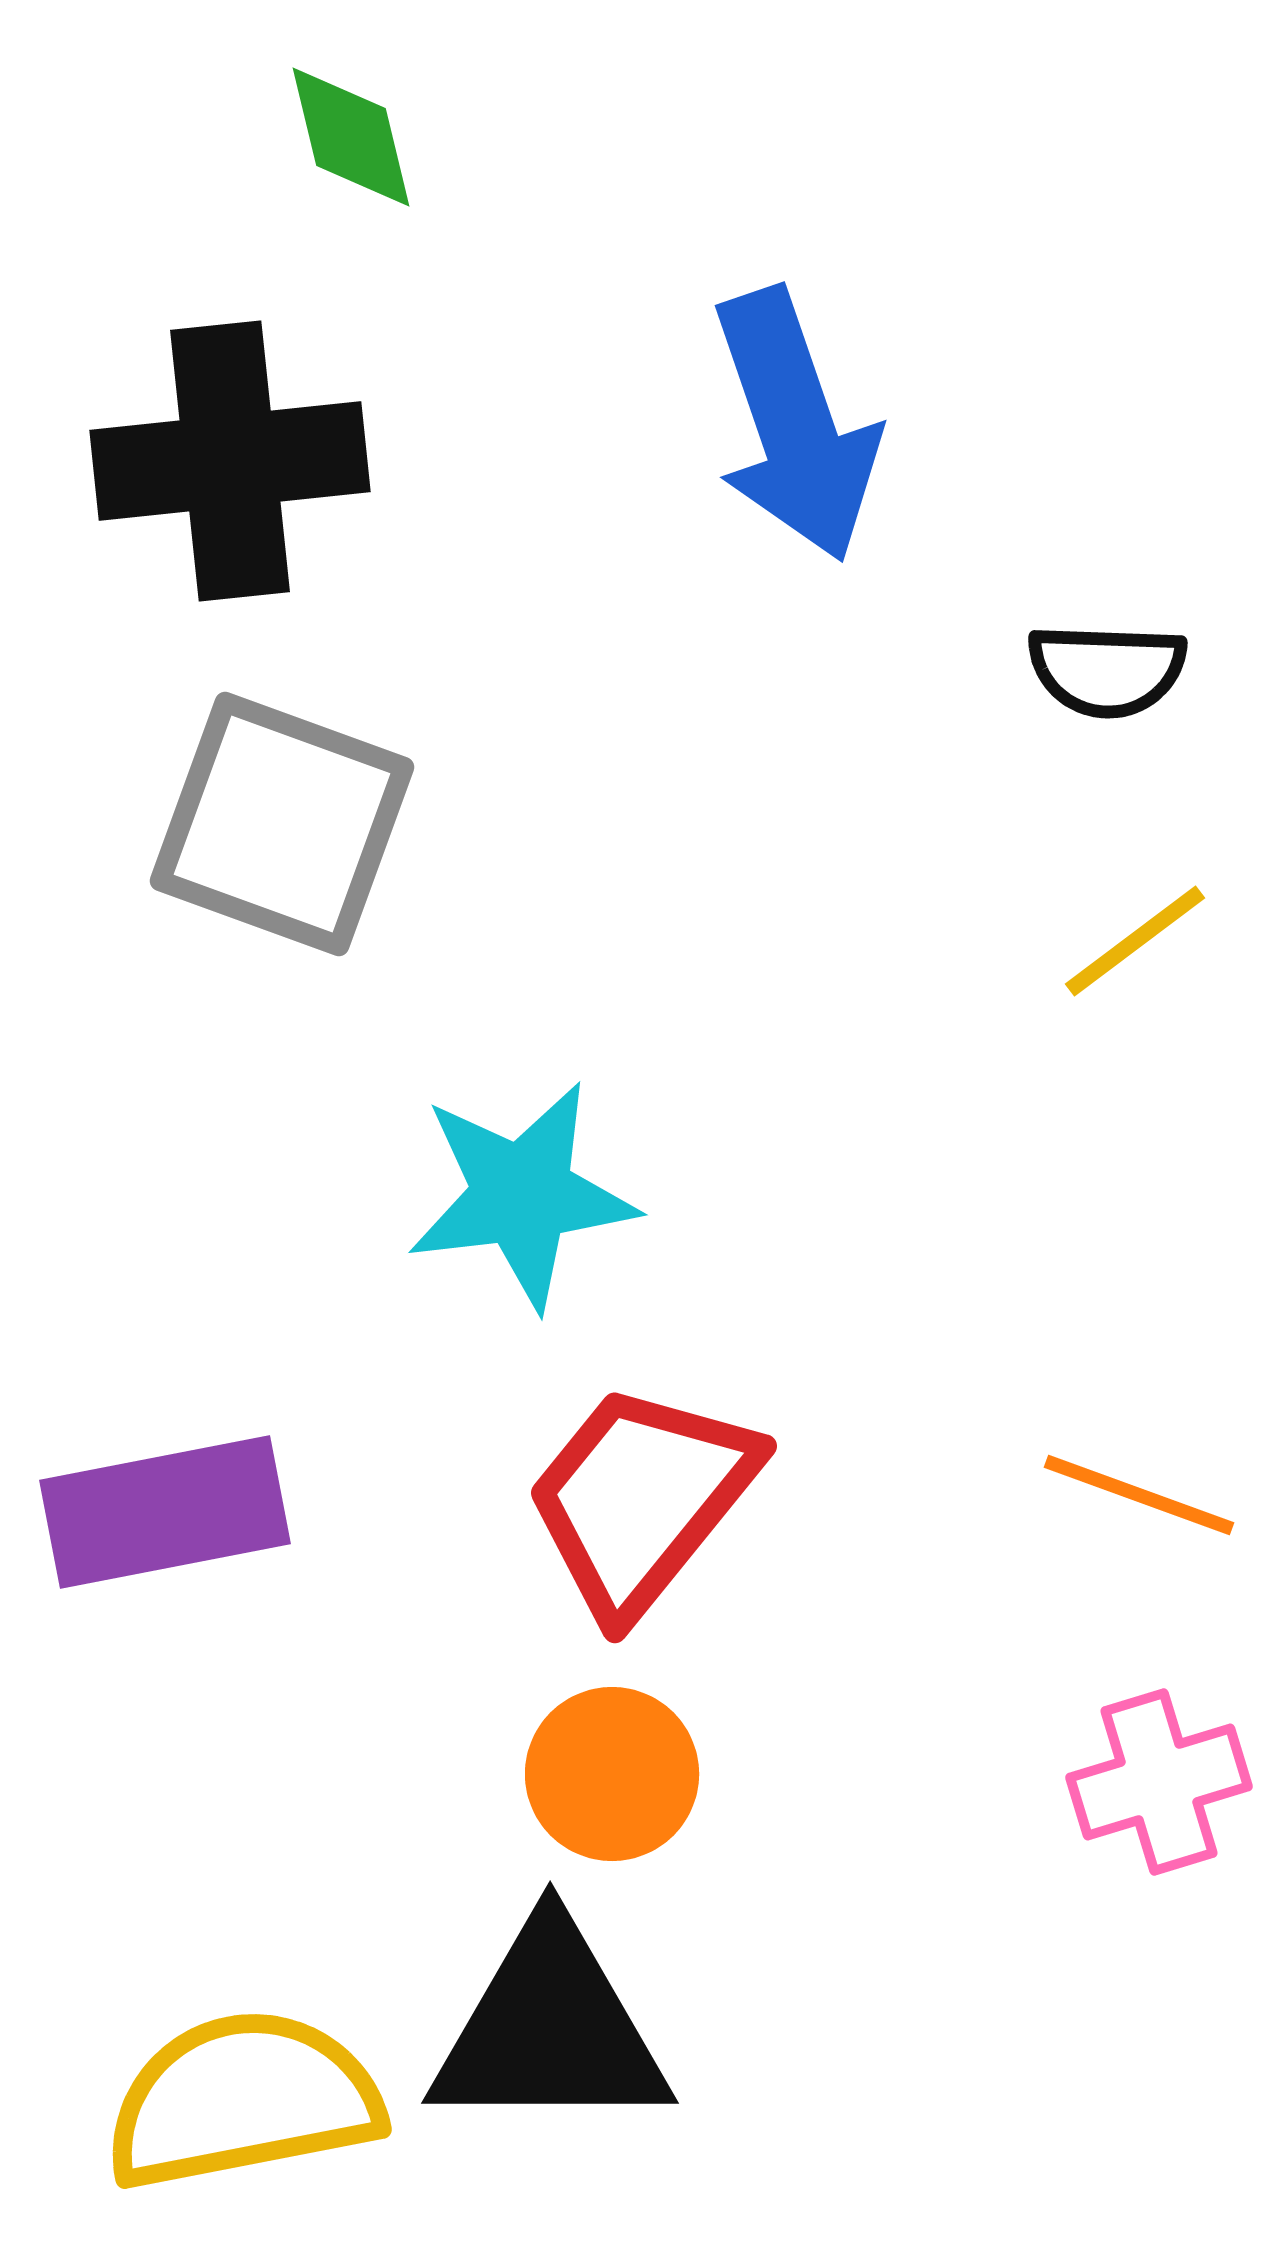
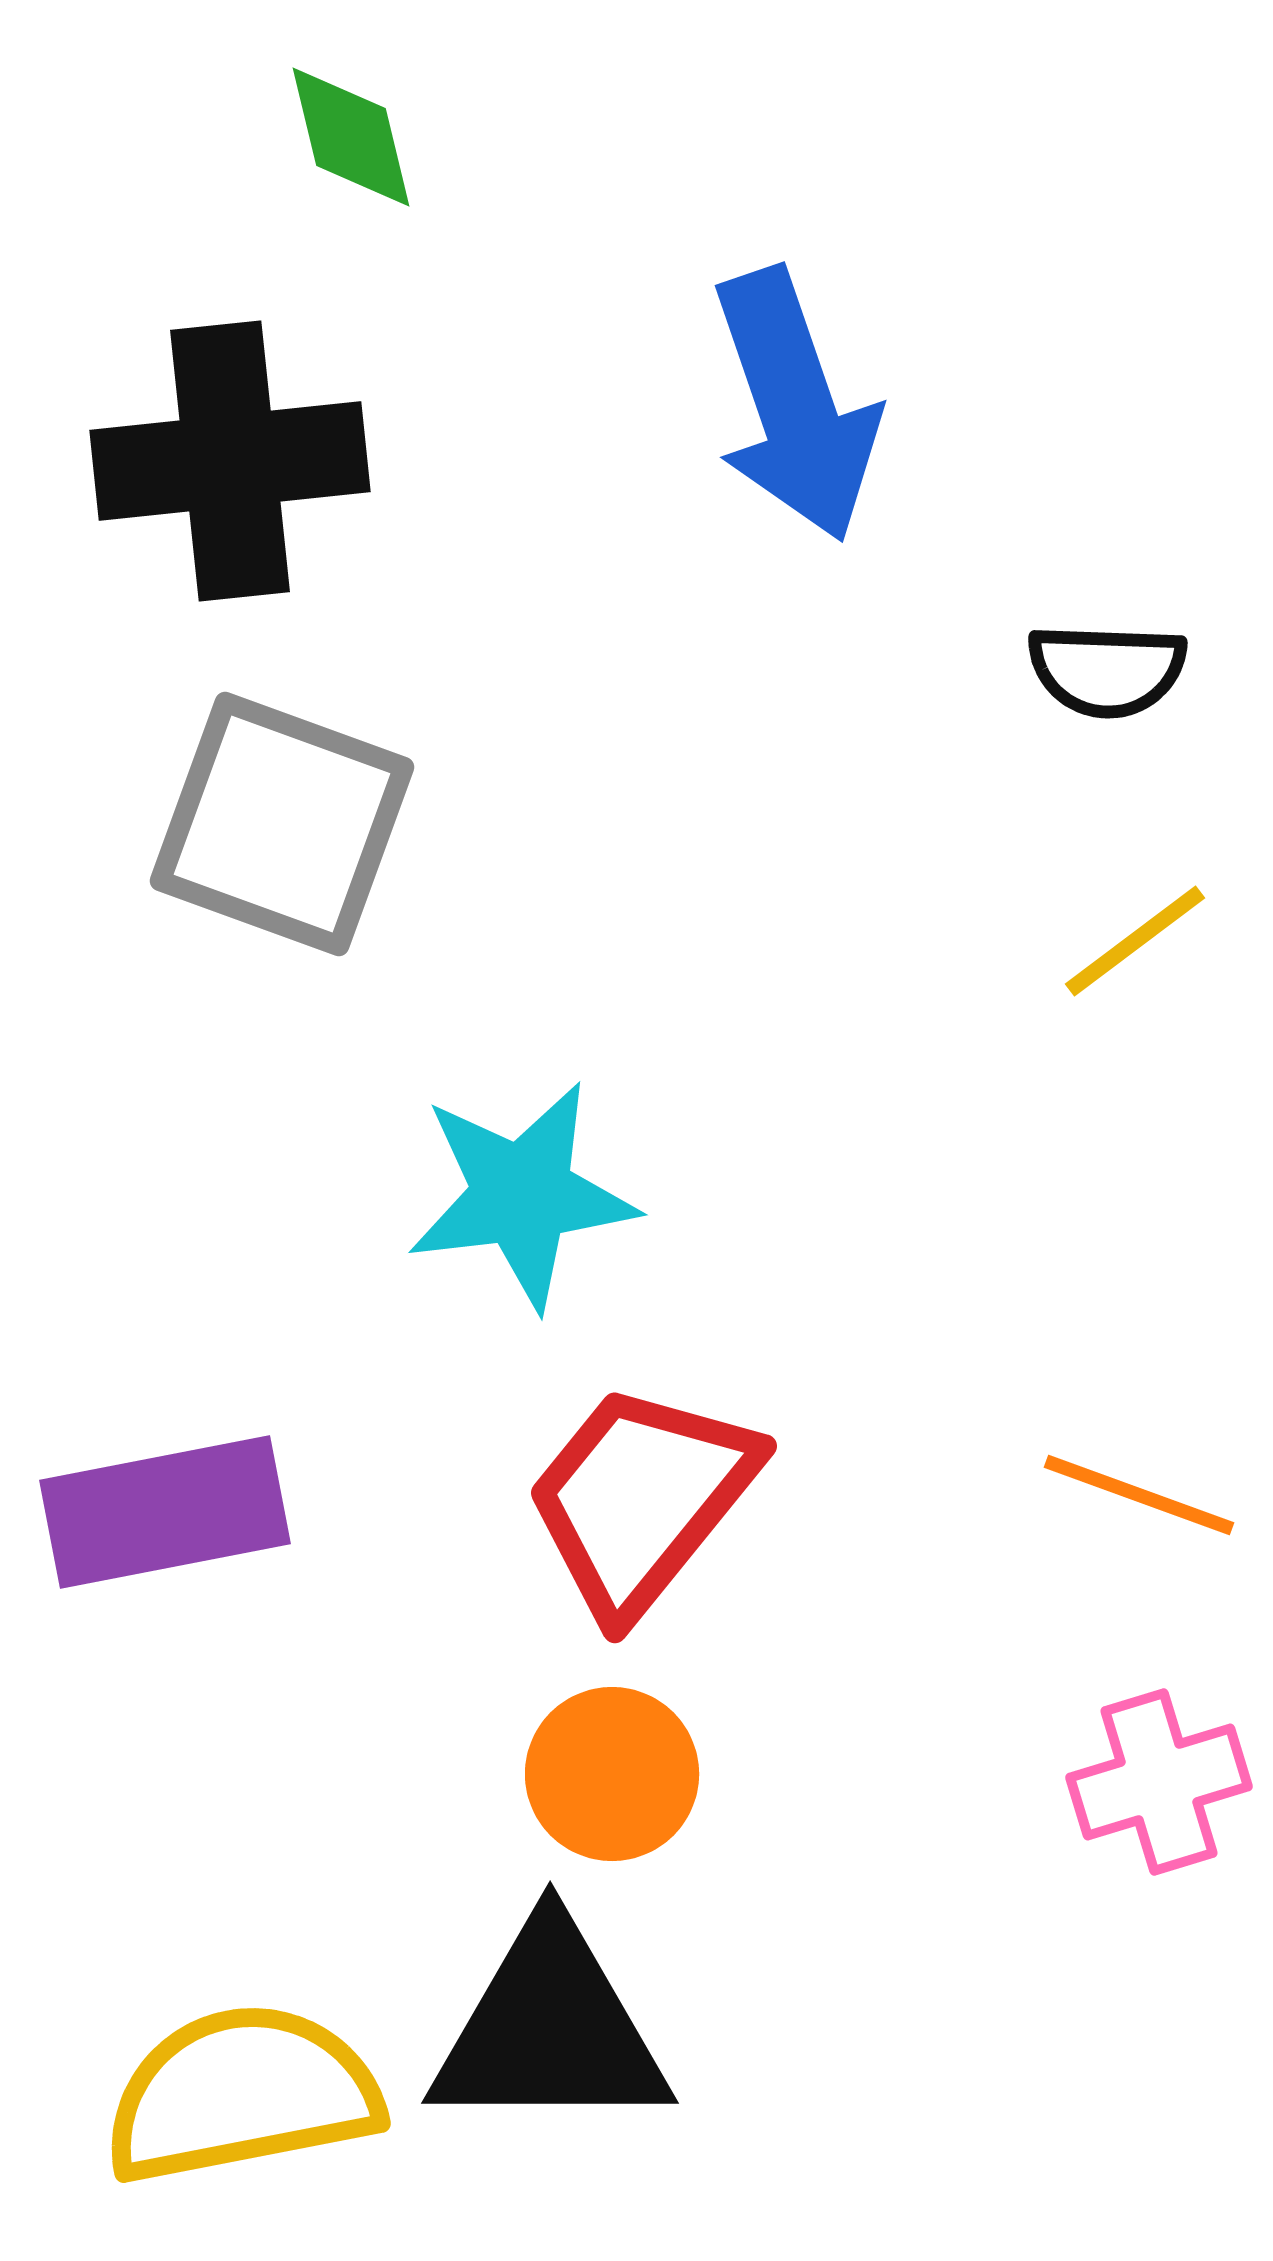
blue arrow: moved 20 px up
yellow semicircle: moved 1 px left, 6 px up
